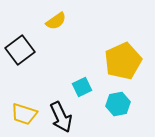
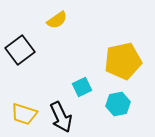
yellow semicircle: moved 1 px right, 1 px up
yellow pentagon: rotated 12 degrees clockwise
